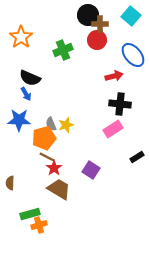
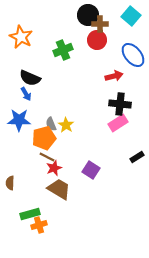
orange star: rotated 10 degrees counterclockwise
yellow star: rotated 21 degrees counterclockwise
pink rectangle: moved 5 px right, 6 px up
red star: rotated 14 degrees clockwise
